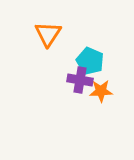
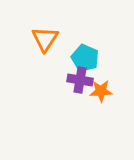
orange triangle: moved 3 px left, 5 px down
cyan pentagon: moved 5 px left, 3 px up
